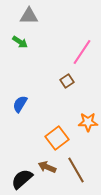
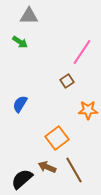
orange star: moved 12 px up
brown line: moved 2 px left
